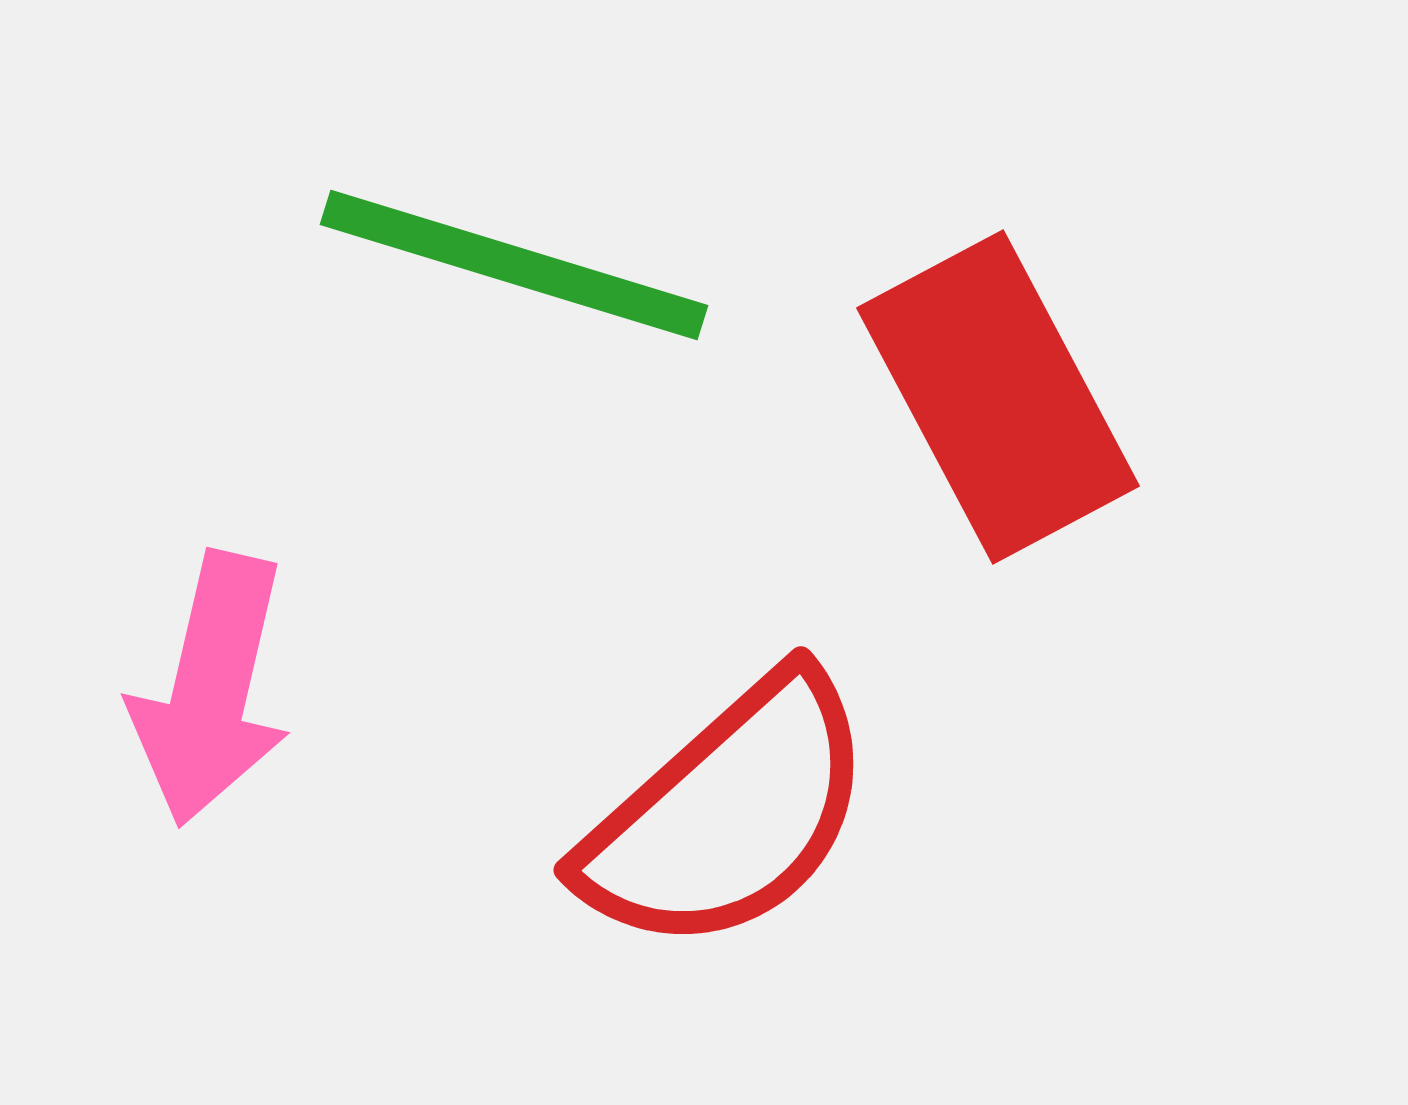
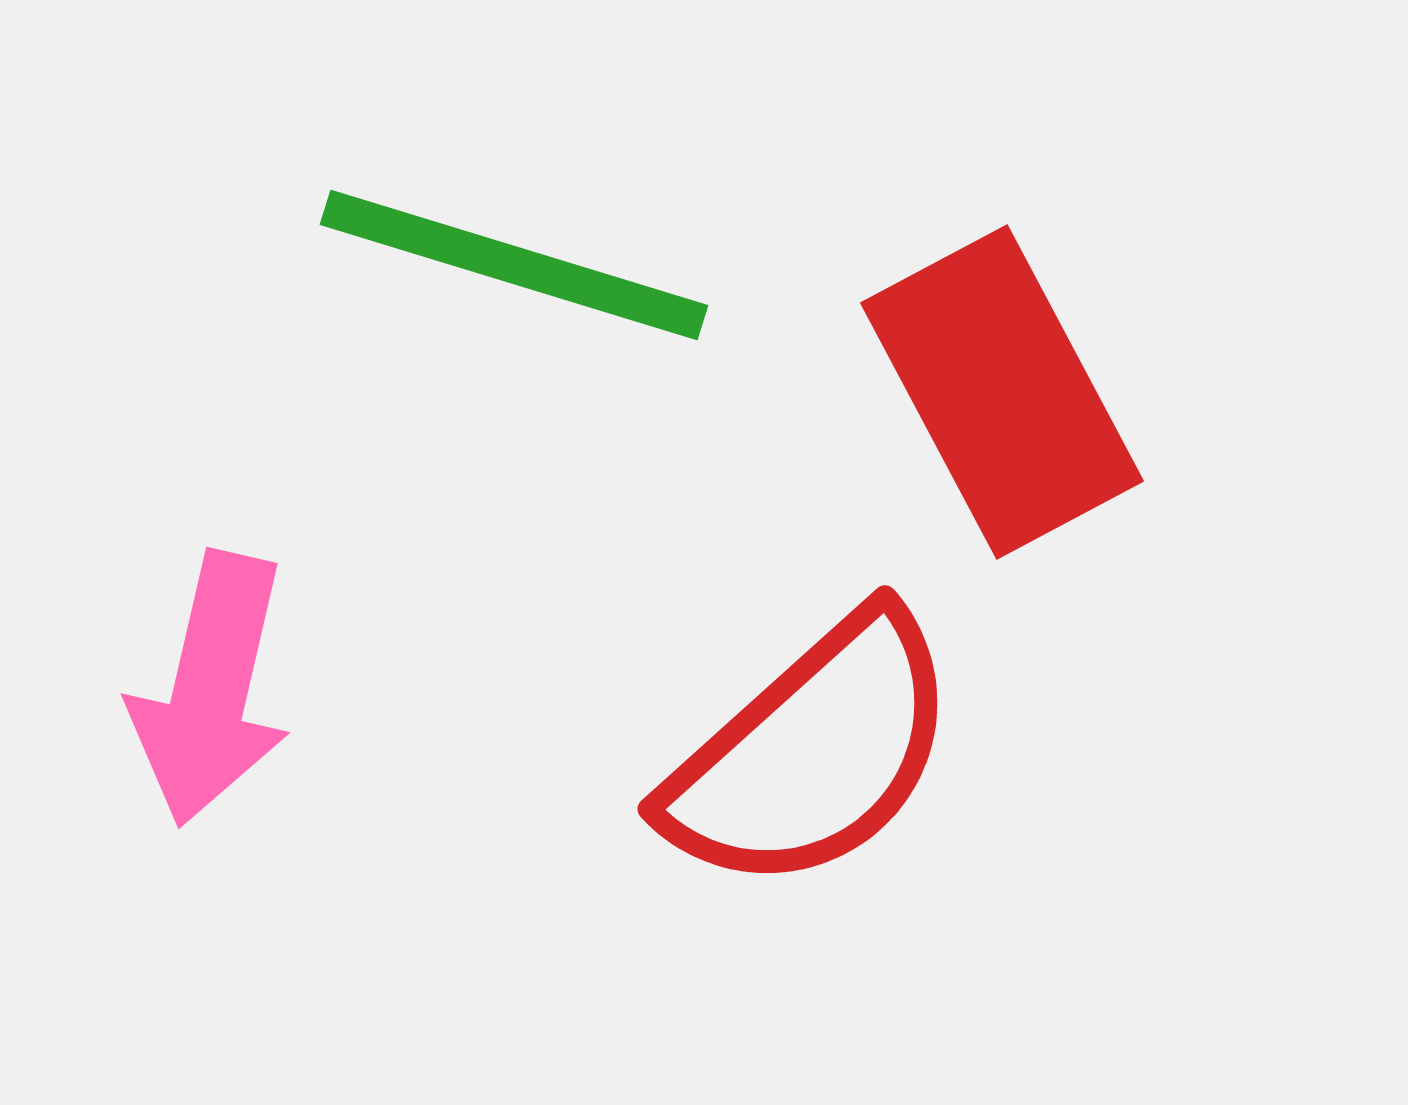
red rectangle: moved 4 px right, 5 px up
red semicircle: moved 84 px right, 61 px up
